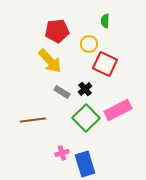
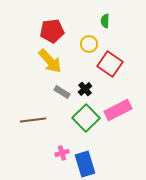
red pentagon: moved 5 px left
red square: moved 5 px right; rotated 10 degrees clockwise
